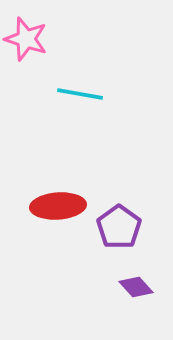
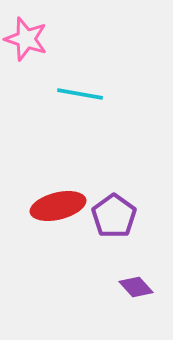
red ellipse: rotated 10 degrees counterclockwise
purple pentagon: moved 5 px left, 11 px up
